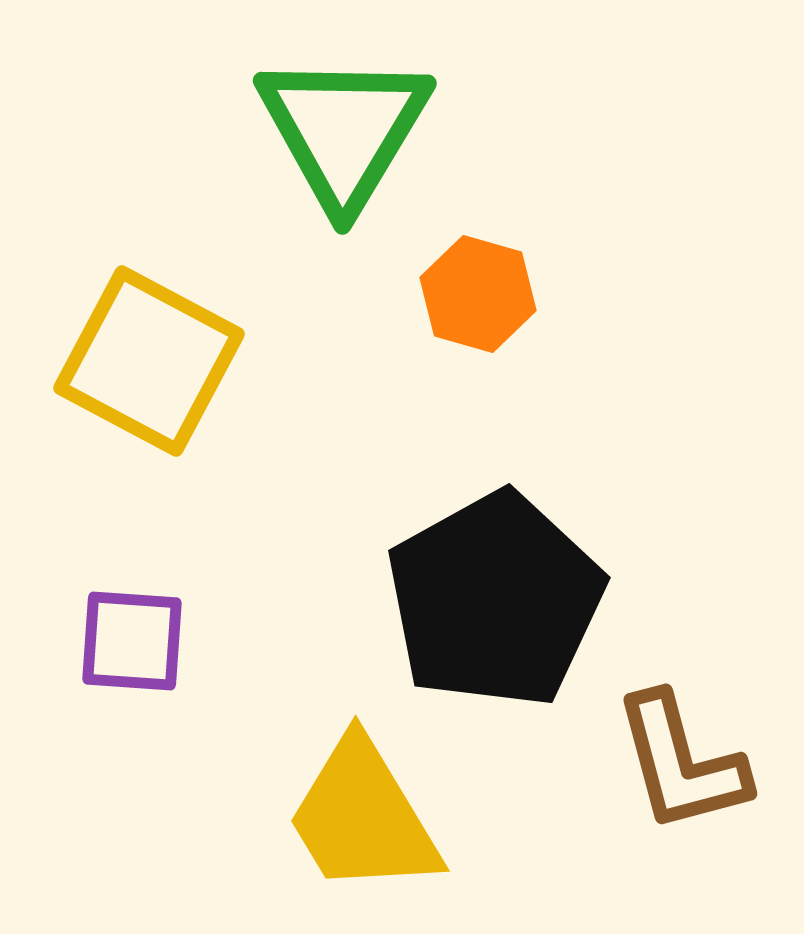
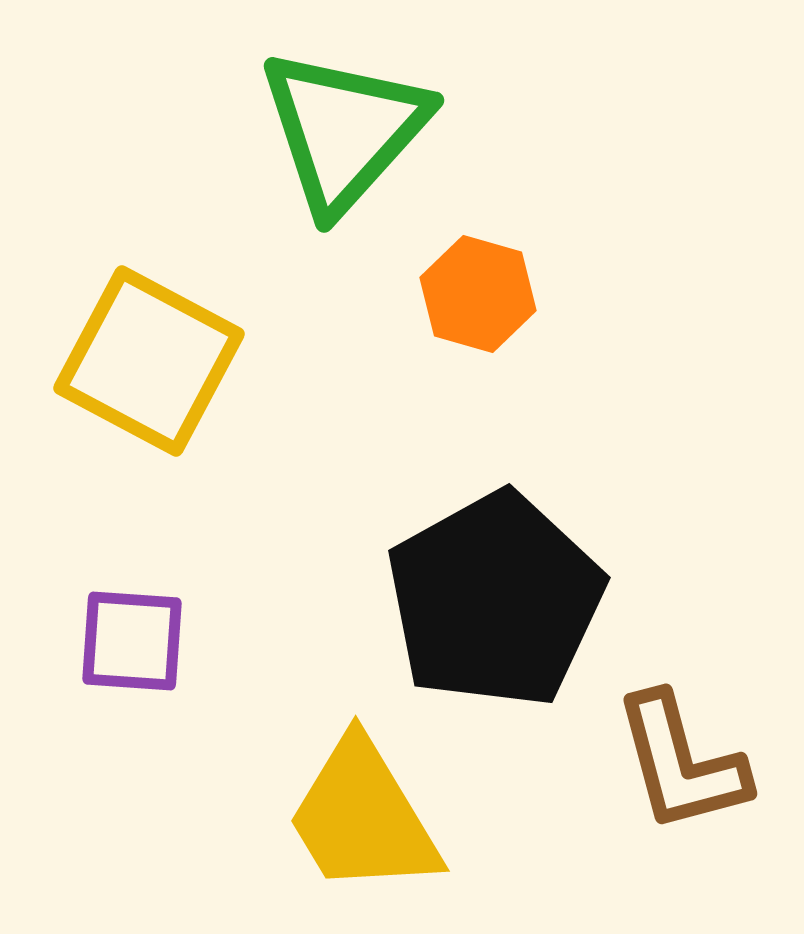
green triangle: rotated 11 degrees clockwise
